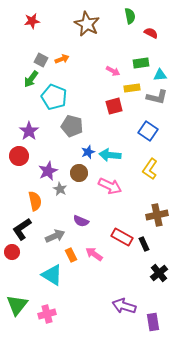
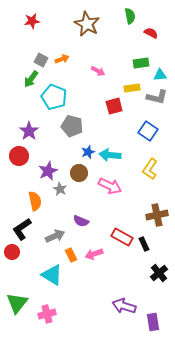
pink arrow at (113, 71): moved 15 px left
pink arrow at (94, 254): rotated 54 degrees counterclockwise
green triangle at (17, 305): moved 2 px up
